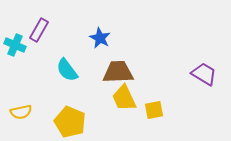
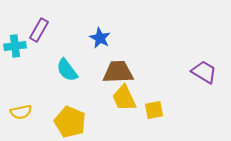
cyan cross: moved 1 px down; rotated 30 degrees counterclockwise
purple trapezoid: moved 2 px up
